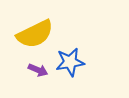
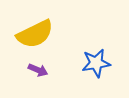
blue star: moved 26 px right, 1 px down
